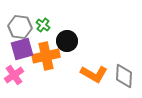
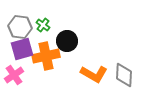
gray diamond: moved 1 px up
